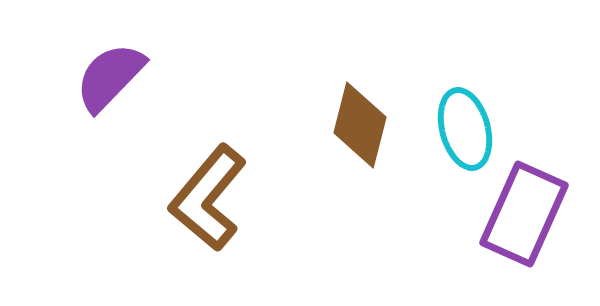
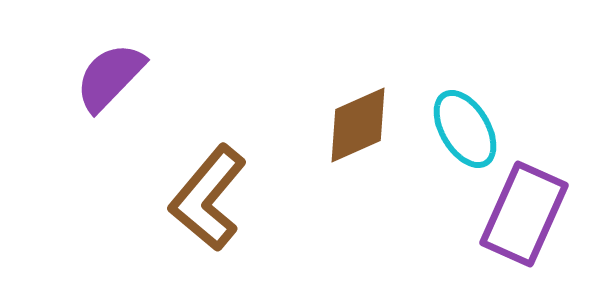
brown diamond: moved 2 px left; rotated 52 degrees clockwise
cyan ellipse: rotated 16 degrees counterclockwise
